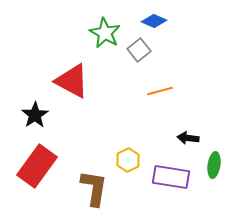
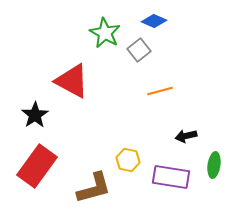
black arrow: moved 2 px left, 2 px up; rotated 20 degrees counterclockwise
yellow hexagon: rotated 20 degrees counterclockwise
brown L-shape: rotated 66 degrees clockwise
